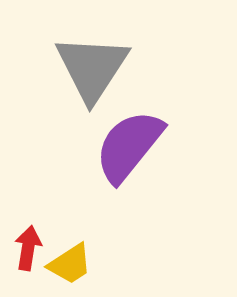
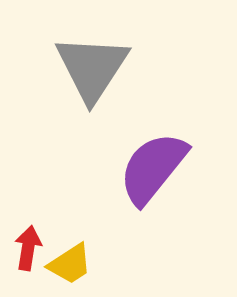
purple semicircle: moved 24 px right, 22 px down
